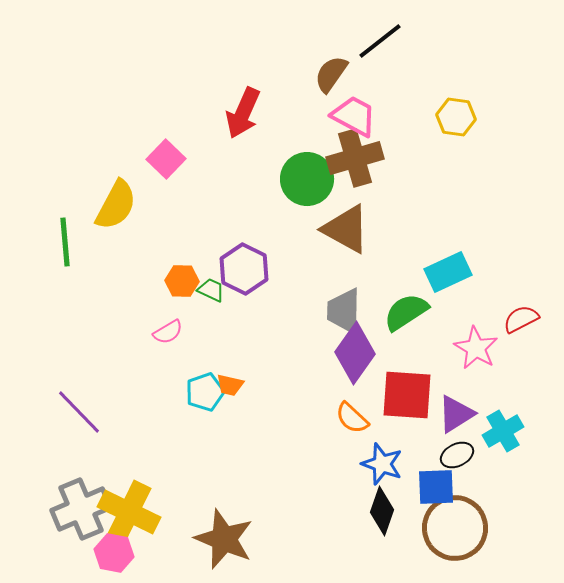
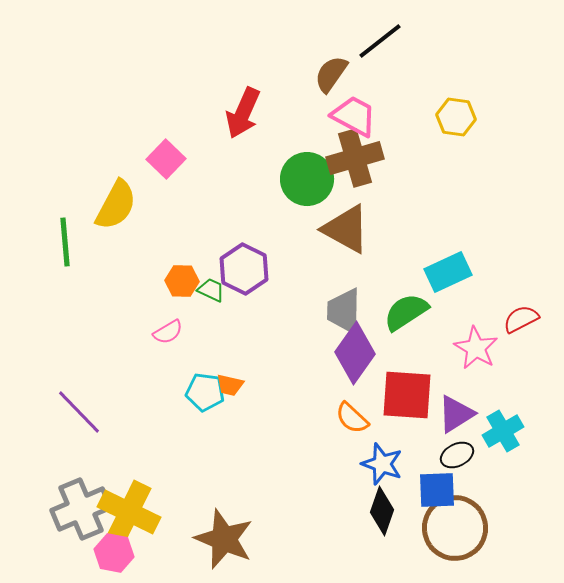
cyan pentagon: rotated 27 degrees clockwise
blue square: moved 1 px right, 3 px down
